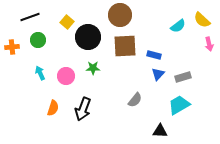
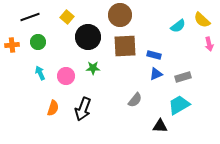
yellow square: moved 5 px up
green circle: moved 2 px down
orange cross: moved 2 px up
blue triangle: moved 2 px left; rotated 24 degrees clockwise
black triangle: moved 5 px up
